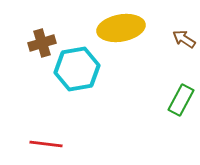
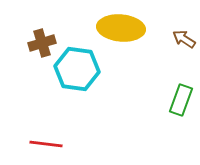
yellow ellipse: rotated 15 degrees clockwise
cyan hexagon: rotated 18 degrees clockwise
green rectangle: rotated 8 degrees counterclockwise
